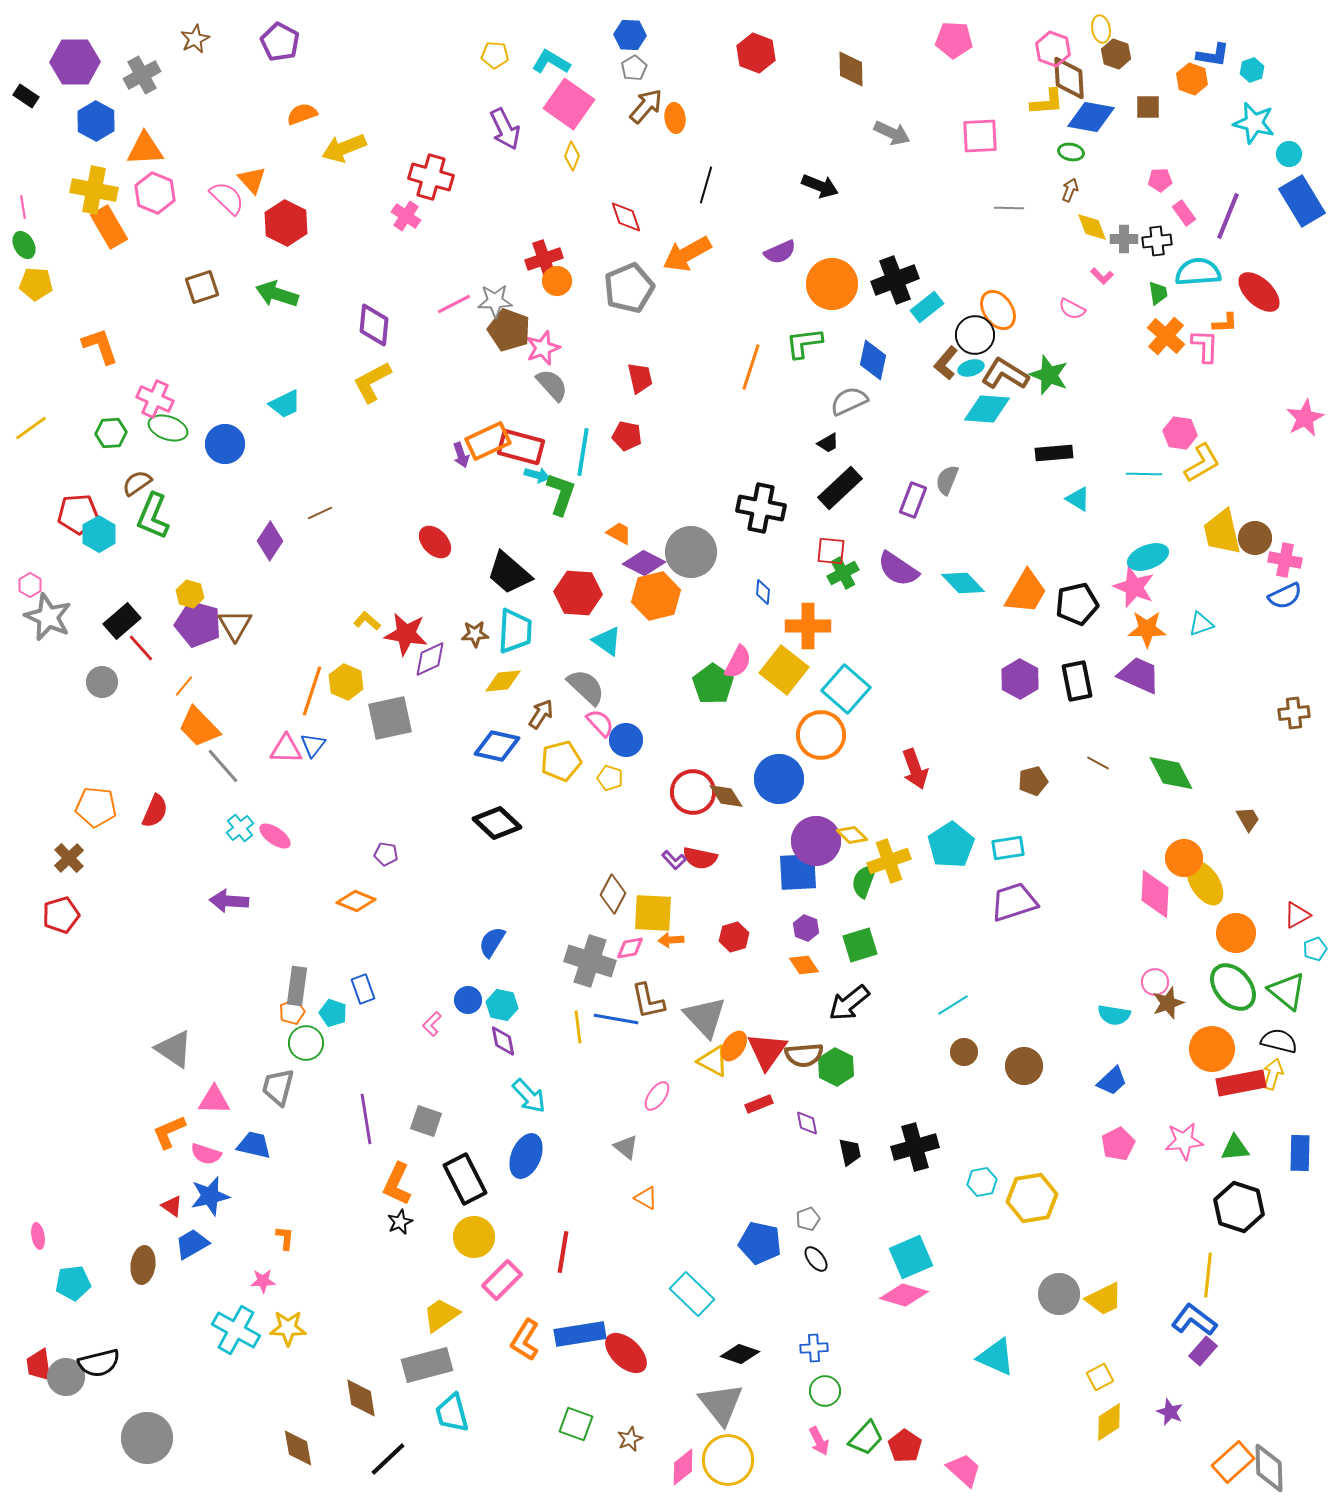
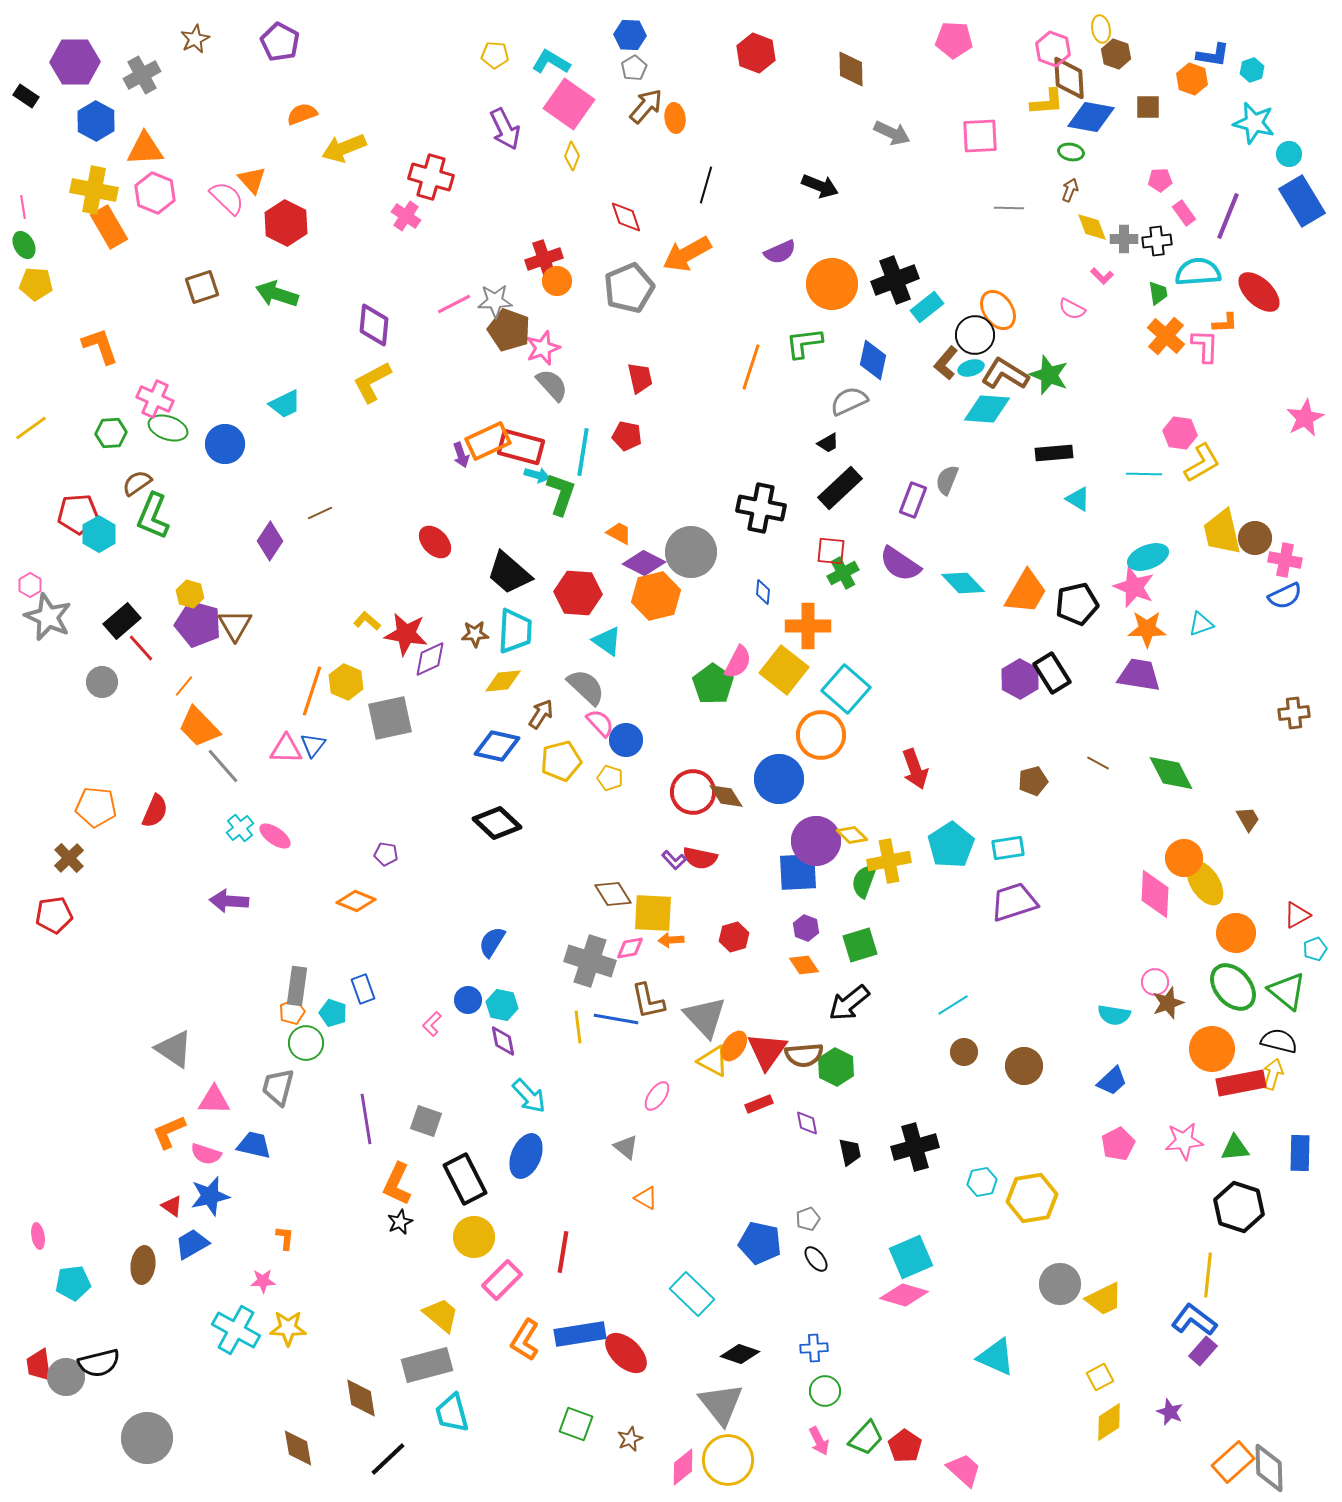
purple semicircle at (898, 569): moved 2 px right, 5 px up
purple trapezoid at (1139, 675): rotated 15 degrees counterclockwise
black rectangle at (1077, 681): moved 25 px left, 8 px up; rotated 21 degrees counterclockwise
yellow cross at (889, 861): rotated 9 degrees clockwise
brown diamond at (613, 894): rotated 60 degrees counterclockwise
red pentagon at (61, 915): moved 7 px left; rotated 9 degrees clockwise
gray circle at (1059, 1294): moved 1 px right, 10 px up
yellow trapezoid at (441, 1315): rotated 75 degrees clockwise
